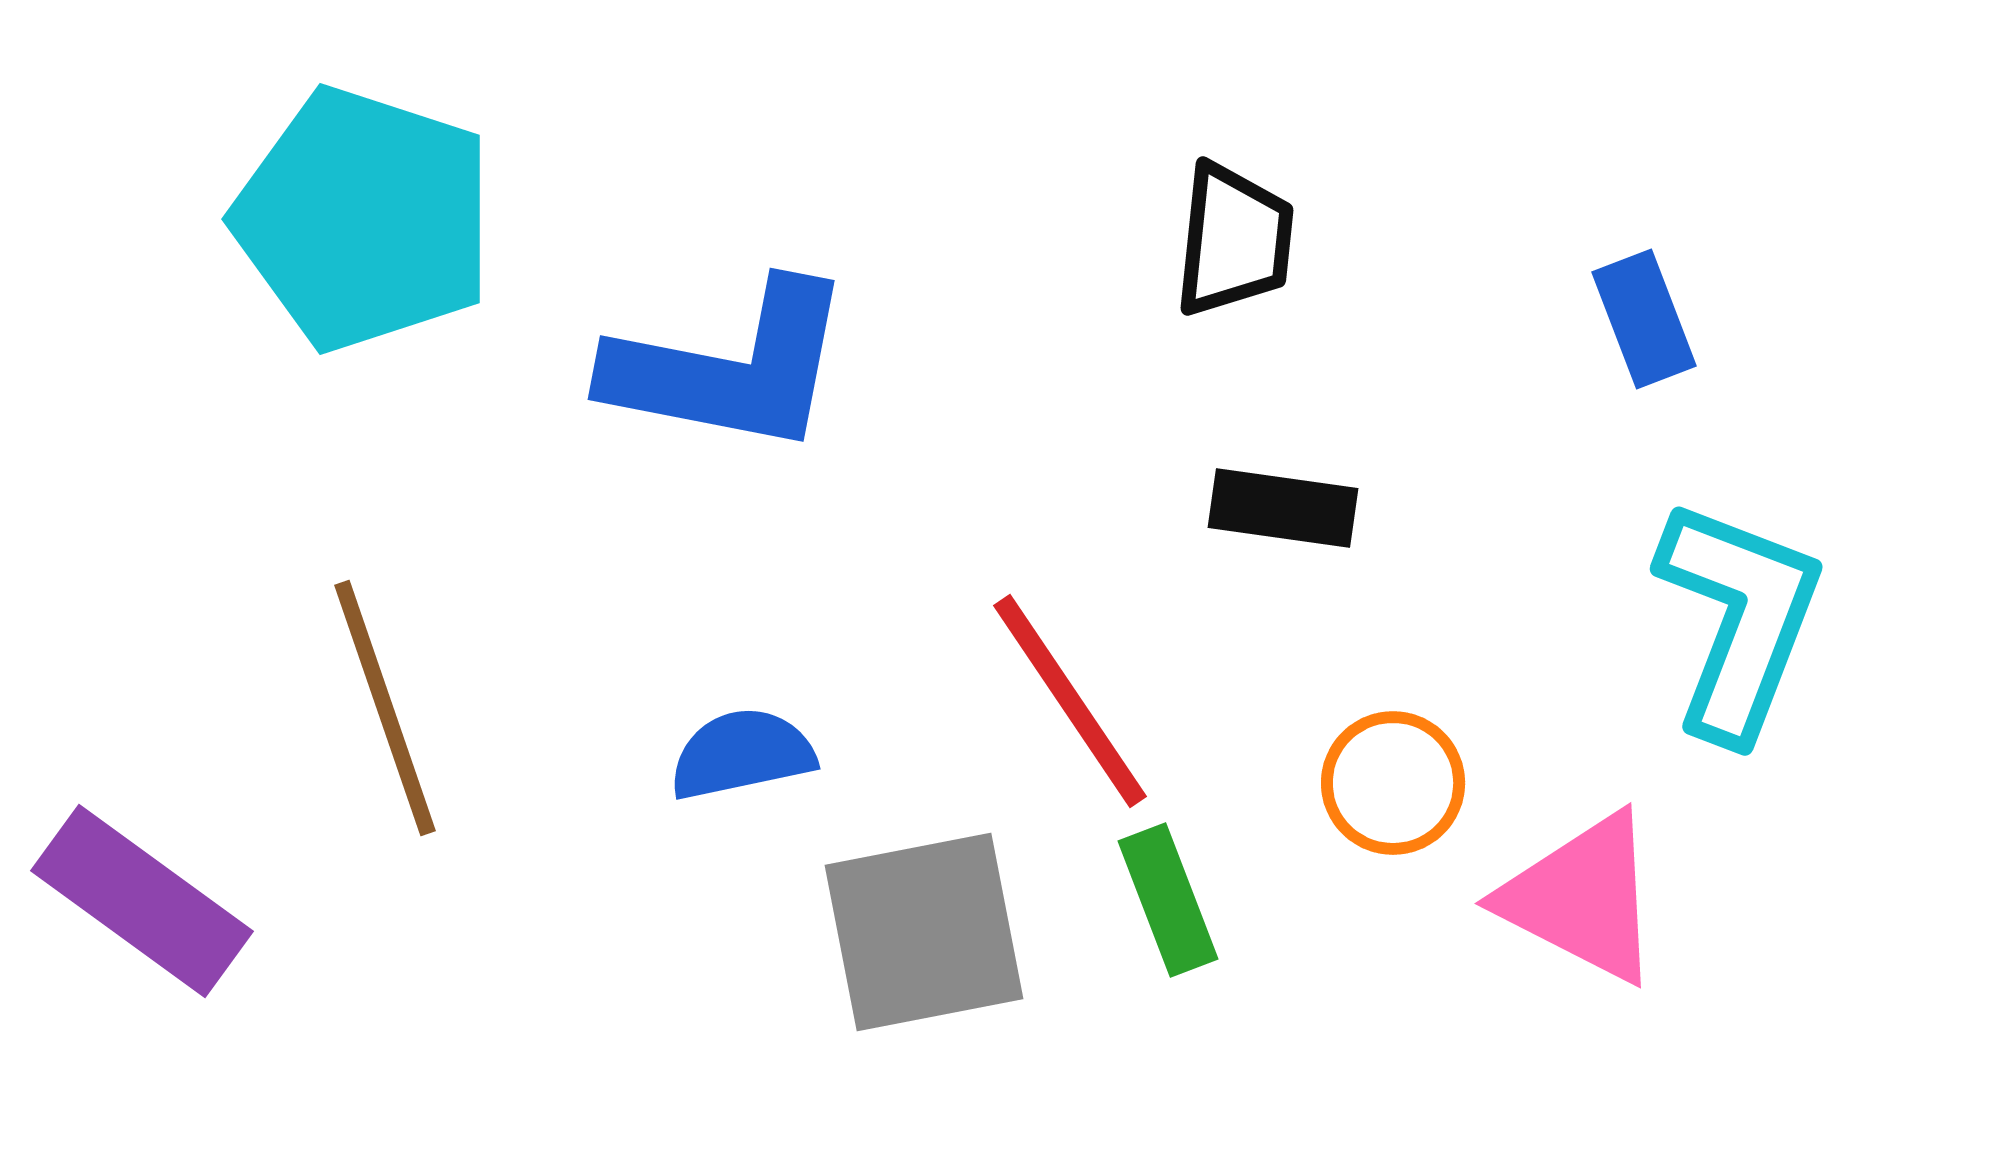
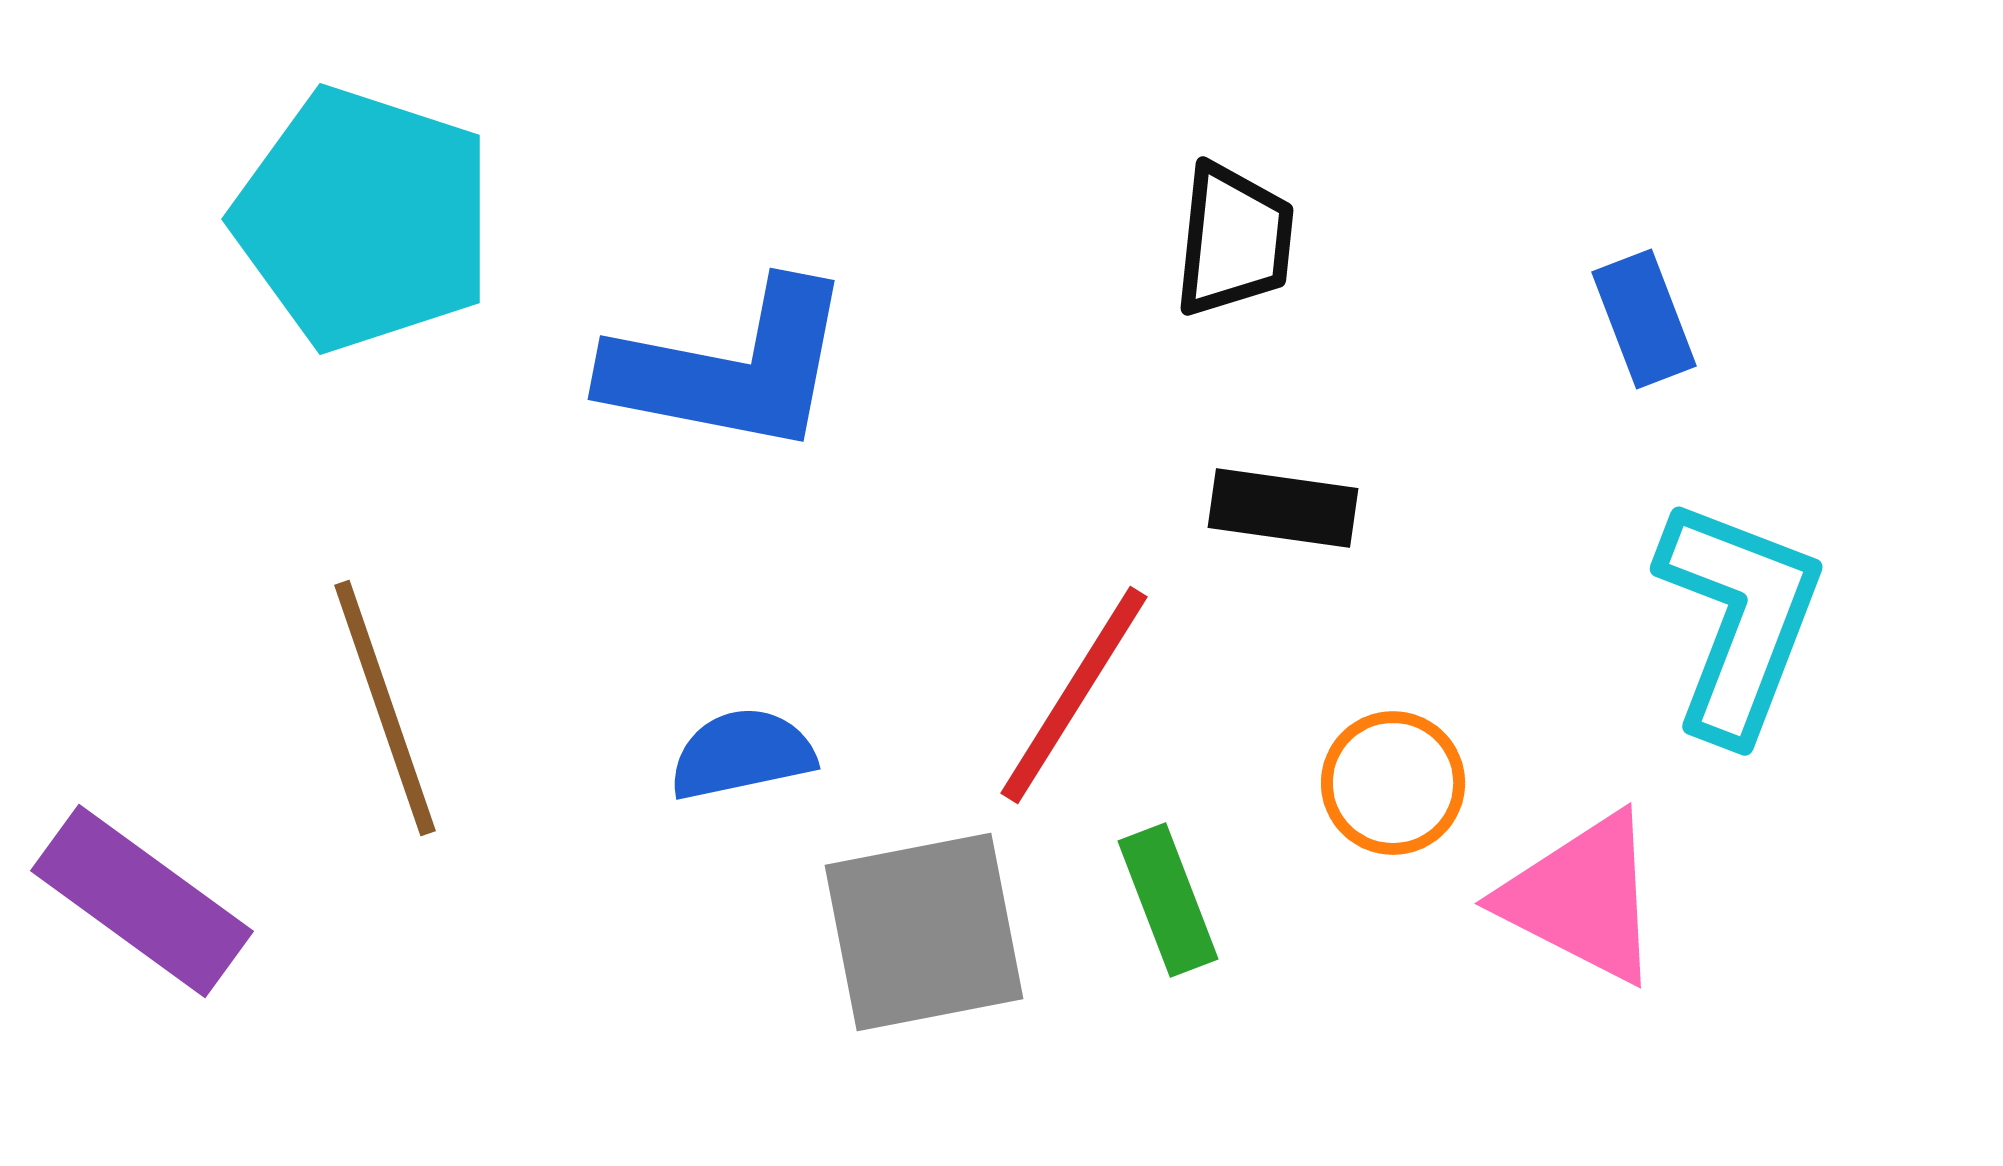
red line: moved 4 px right, 6 px up; rotated 66 degrees clockwise
